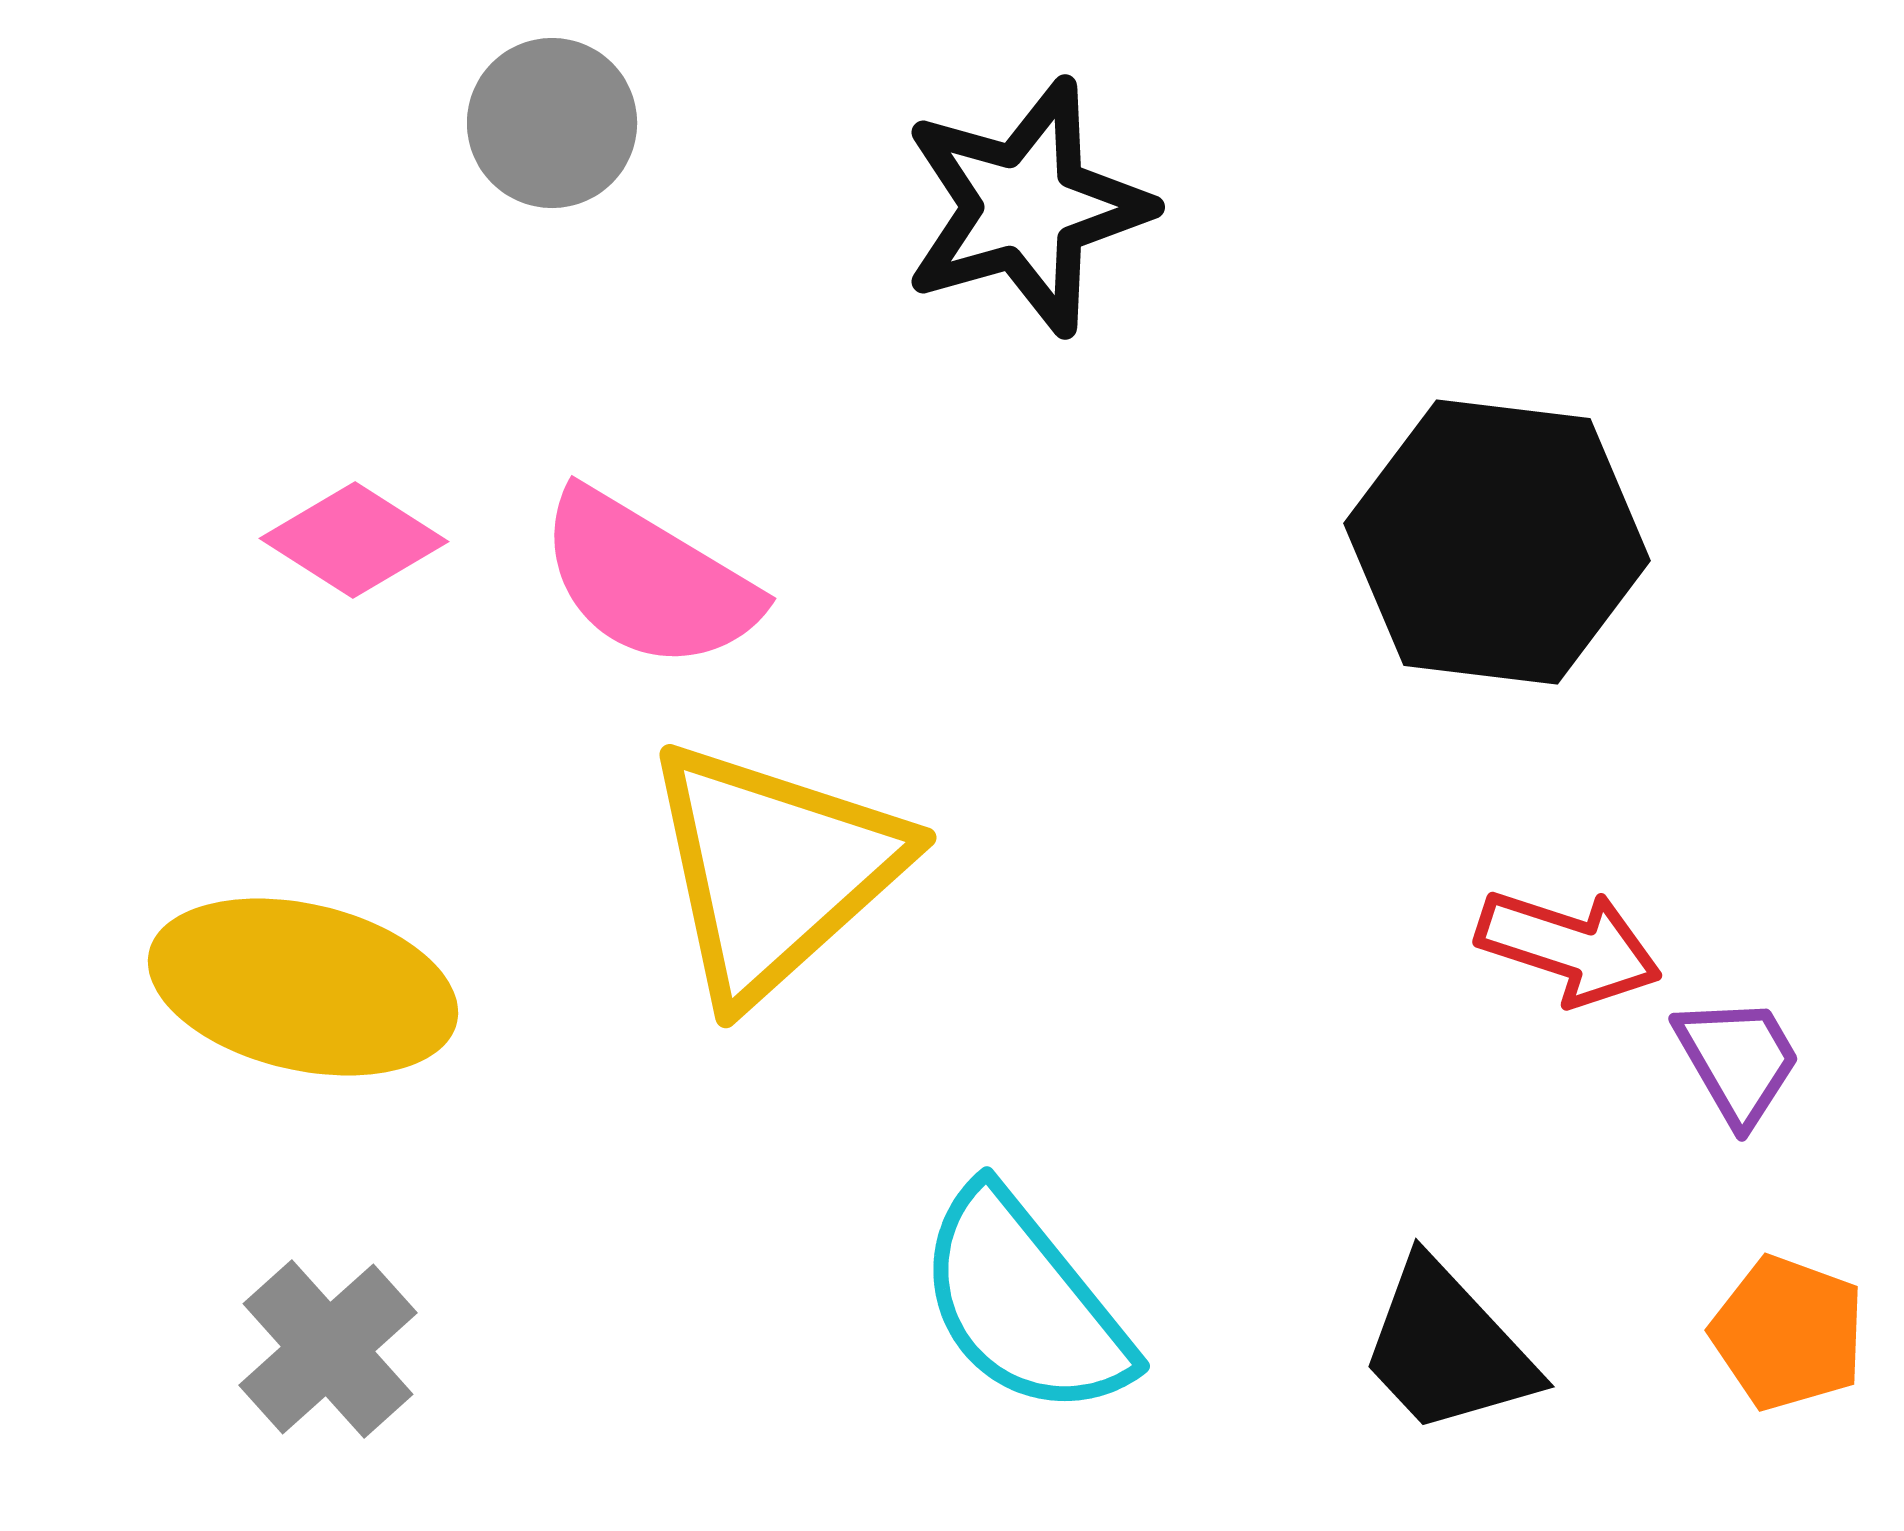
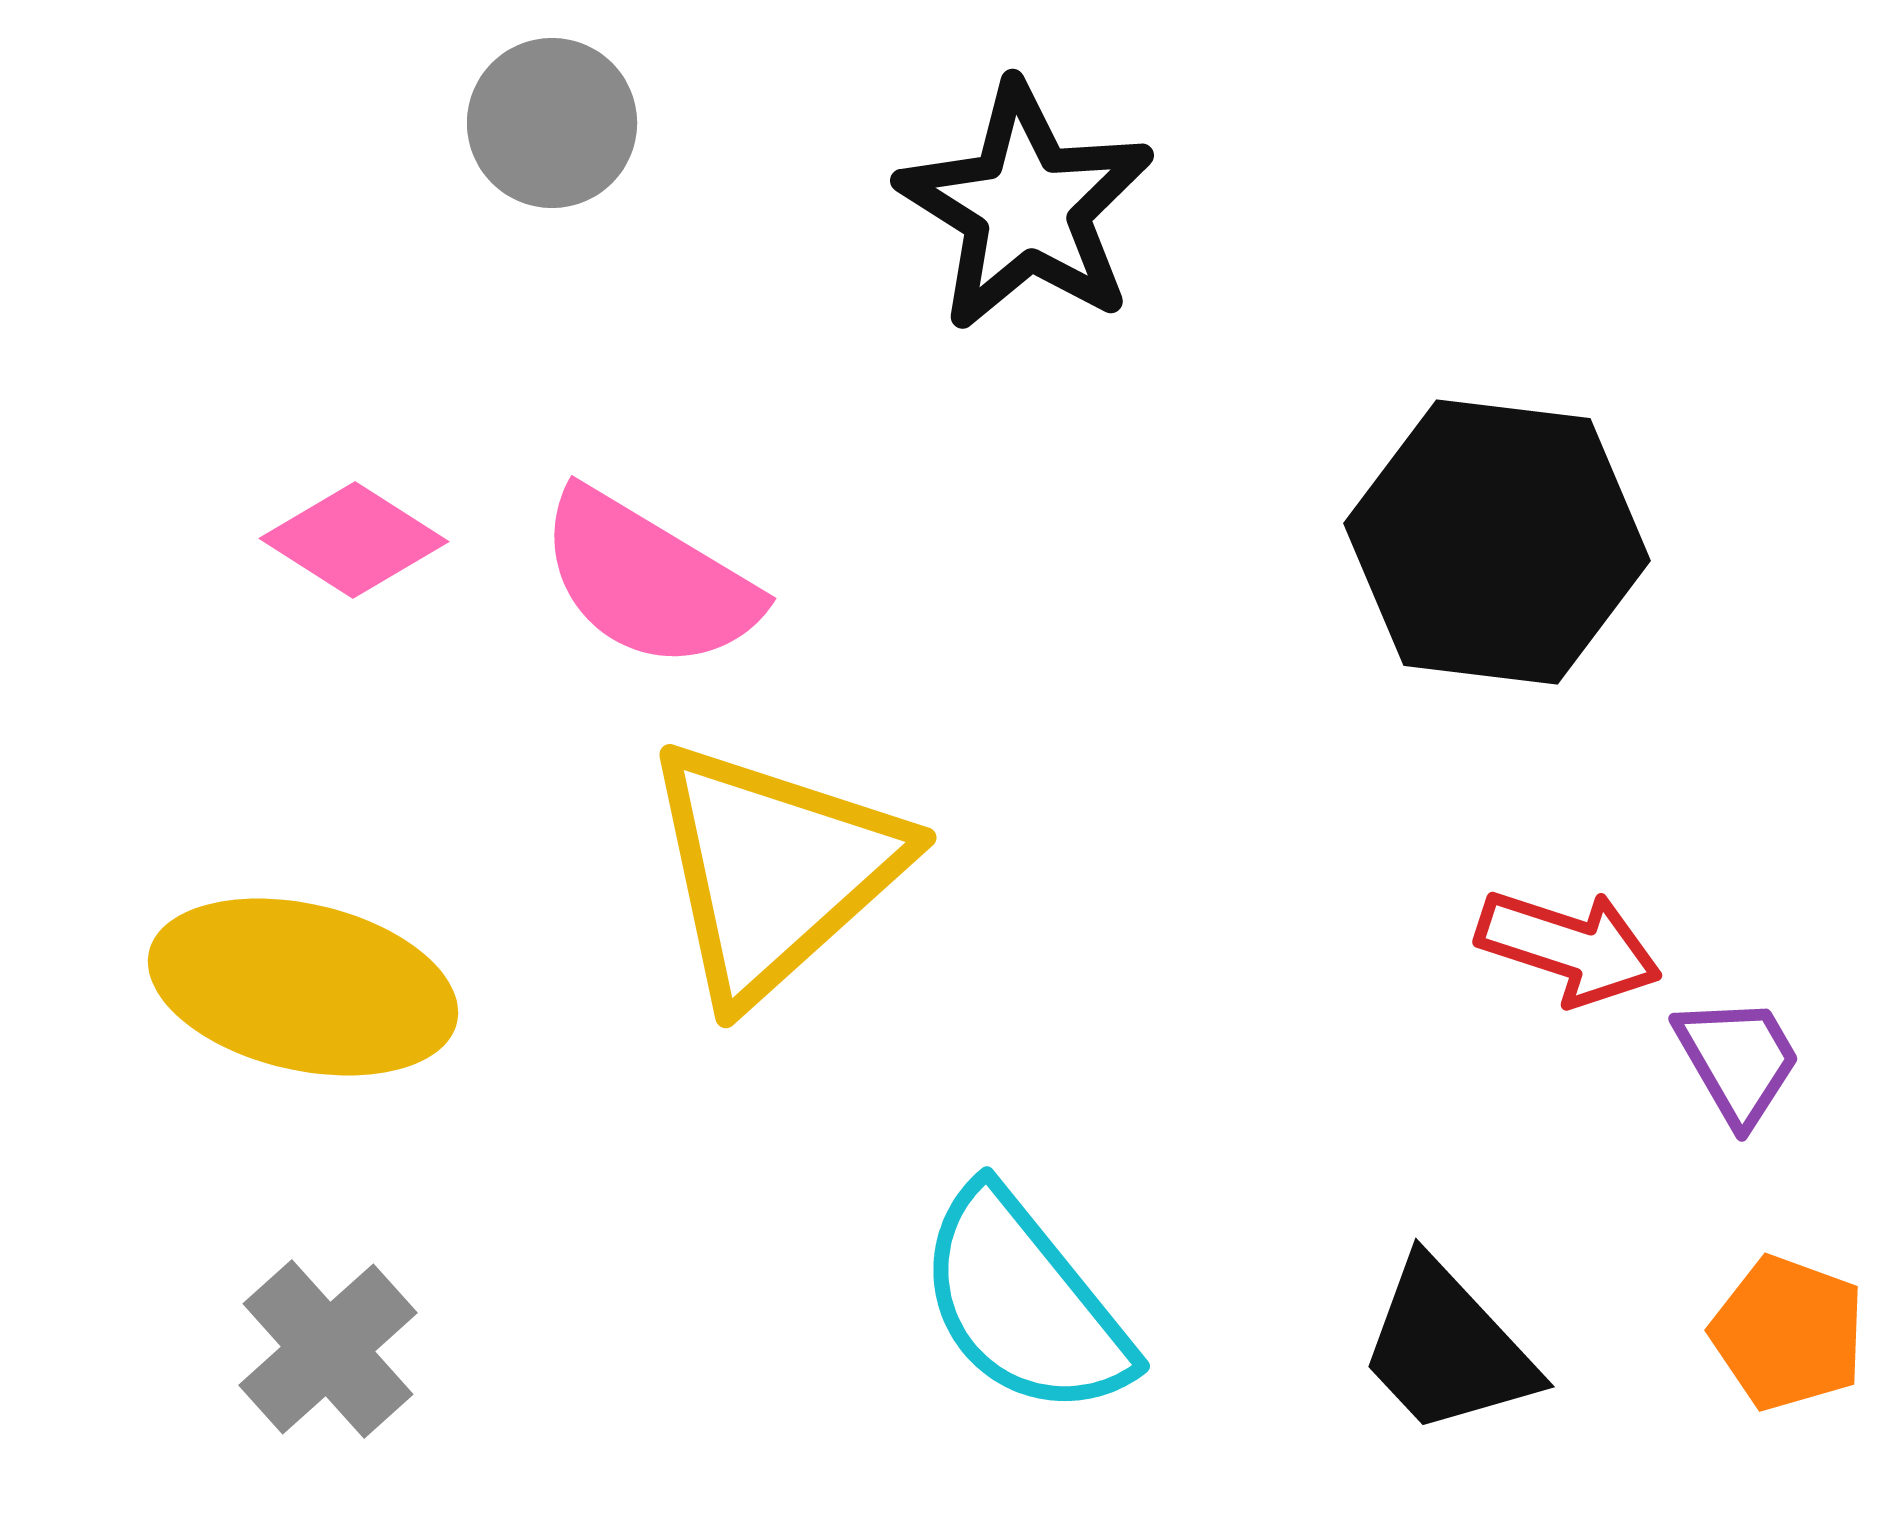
black star: rotated 24 degrees counterclockwise
